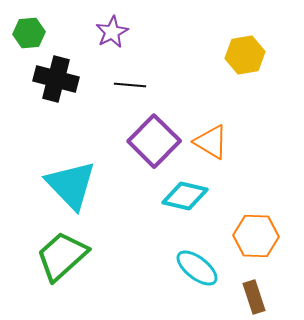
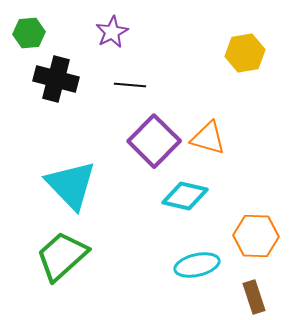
yellow hexagon: moved 2 px up
orange triangle: moved 3 px left, 4 px up; rotated 15 degrees counterclockwise
cyan ellipse: moved 3 px up; rotated 51 degrees counterclockwise
